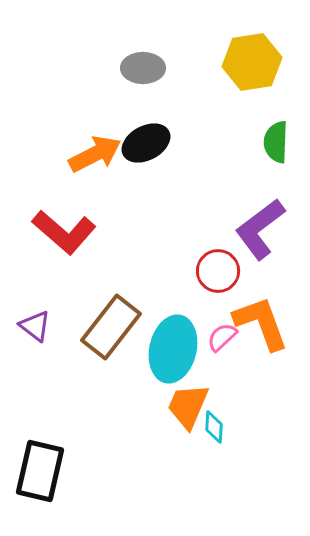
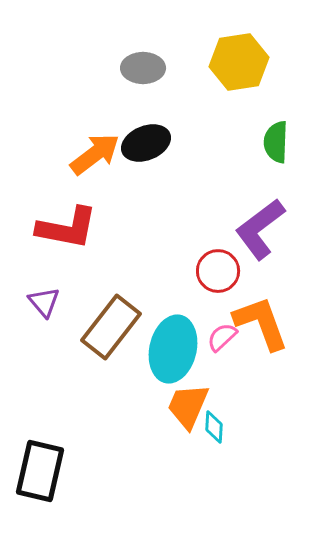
yellow hexagon: moved 13 px left
black ellipse: rotated 6 degrees clockwise
orange arrow: rotated 10 degrees counterclockwise
red L-shape: moved 3 px right, 4 px up; rotated 30 degrees counterclockwise
purple triangle: moved 9 px right, 24 px up; rotated 12 degrees clockwise
